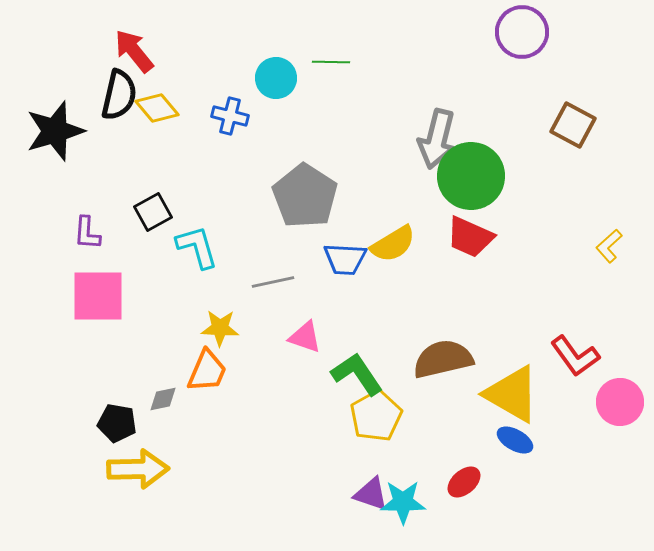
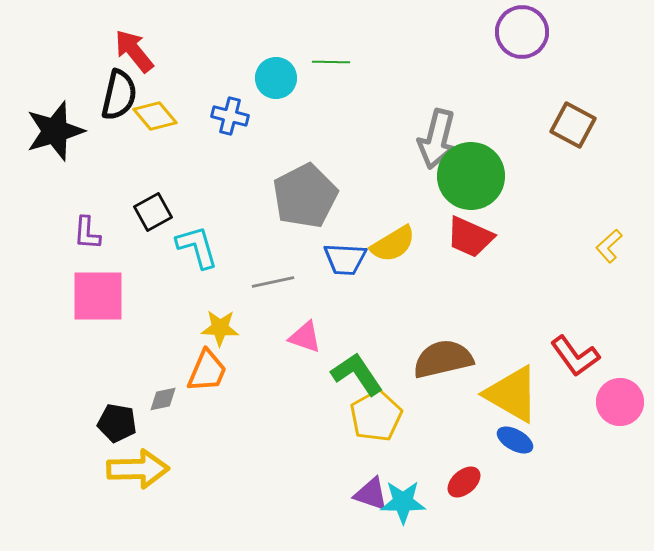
yellow diamond: moved 2 px left, 8 px down
gray pentagon: rotated 12 degrees clockwise
